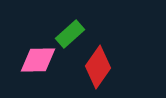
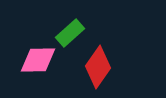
green rectangle: moved 1 px up
